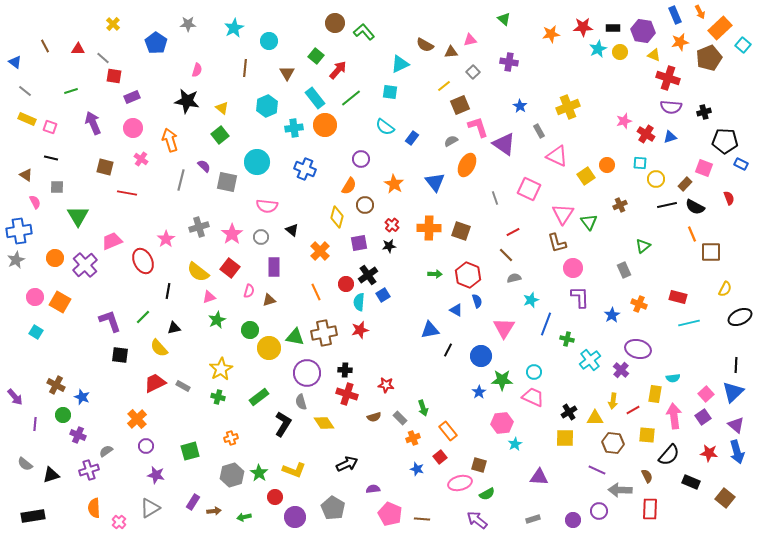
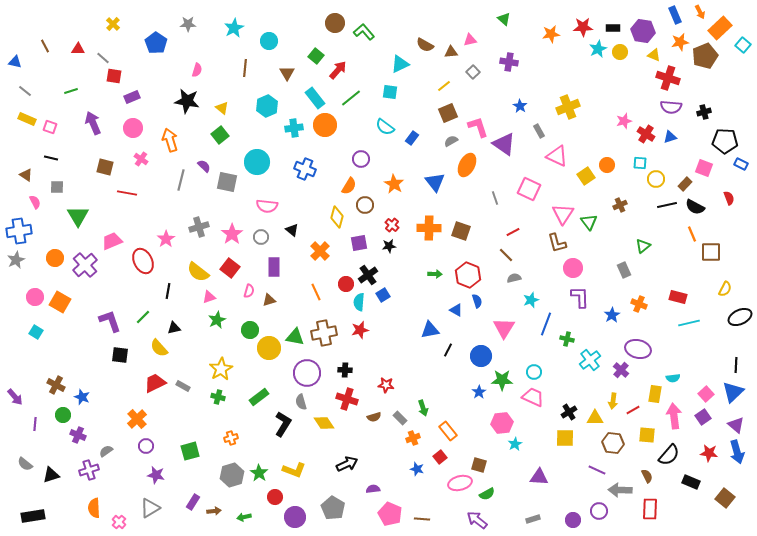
brown pentagon at (709, 58): moved 4 px left, 2 px up
blue triangle at (15, 62): rotated 24 degrees counterclockwise
brown square at (460, 105): moved 12 px left, 8 px down
red cross at (347, 394): moved 5 px down
